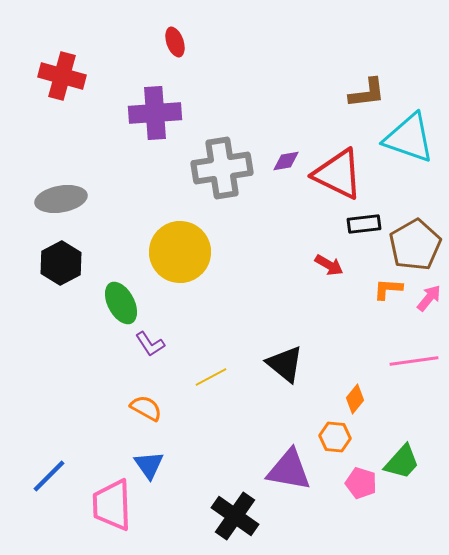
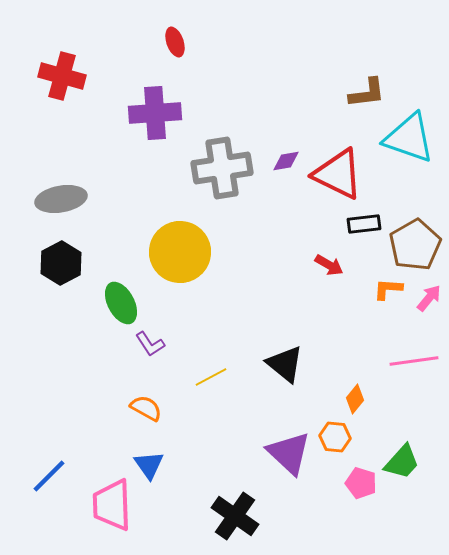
purple triangle: moved 17 px up; rotated 33 degrees clockwise
